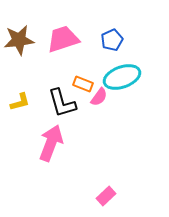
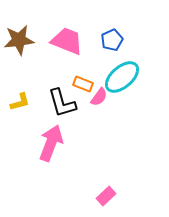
pink trapezoid: moved 4 px right, 2 px down; rotated 40 degrees clockwise
cyan ellipse: rotated 21 degrees counterclockwise
